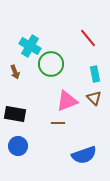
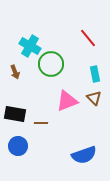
brown line: moved 17 px left
